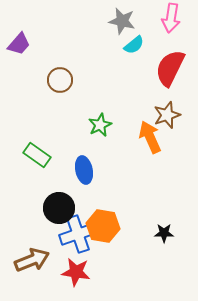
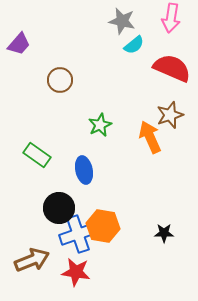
red semicircle: moved 2 px right; rotated 87 degrees clockwise
brown star: moved 3 px right
